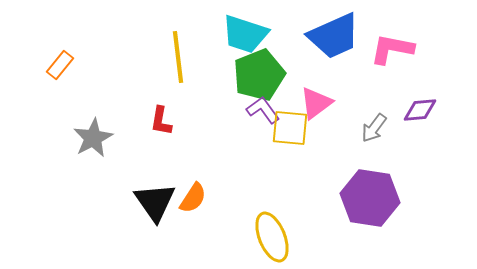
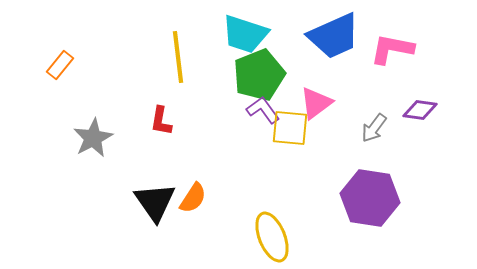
purple diamond: rotated 12 degrees clockwise
